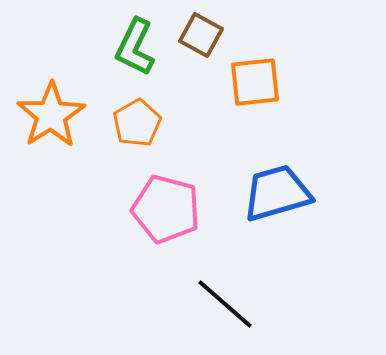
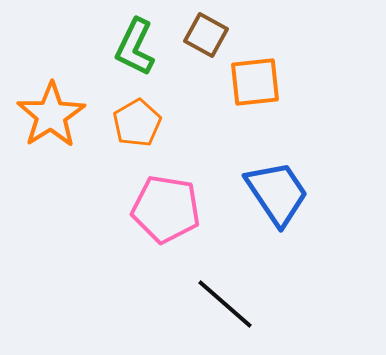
brown square: moved 5 px right
blue trapezoid: rotated 72 degrees clockwise
pink pentagon: rotated 6 degrees counterclockwise
